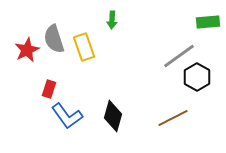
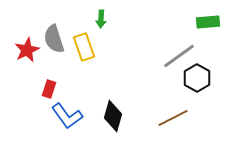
green arrow: moved 11 px left, 1 px up
black hexagon: moved 1 px down
